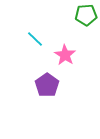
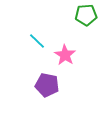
cyan line: moved 2 px right, 2 px down
purple pentagon: rotated 25 degrees counterclockwise
